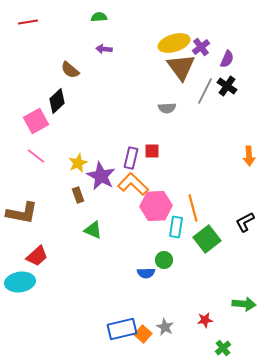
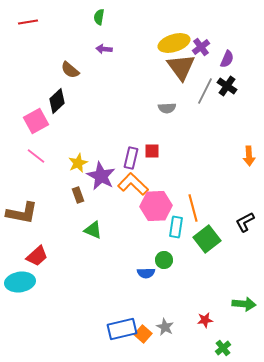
green semicircle: rotated 77 degrees counterclockwise
